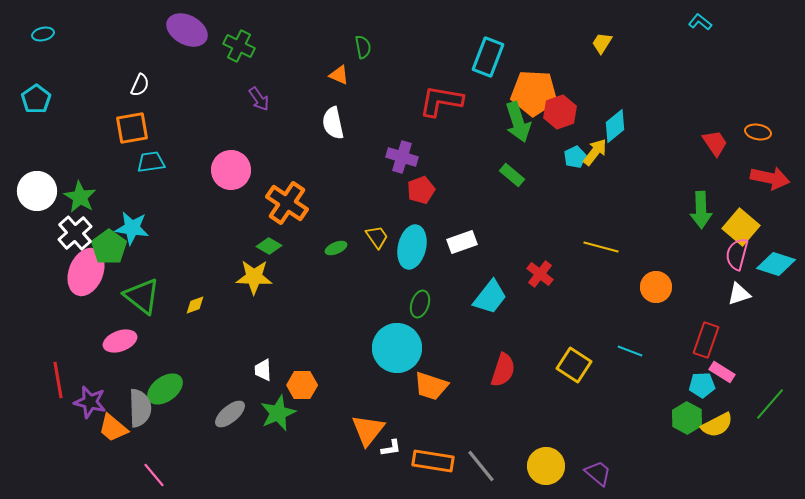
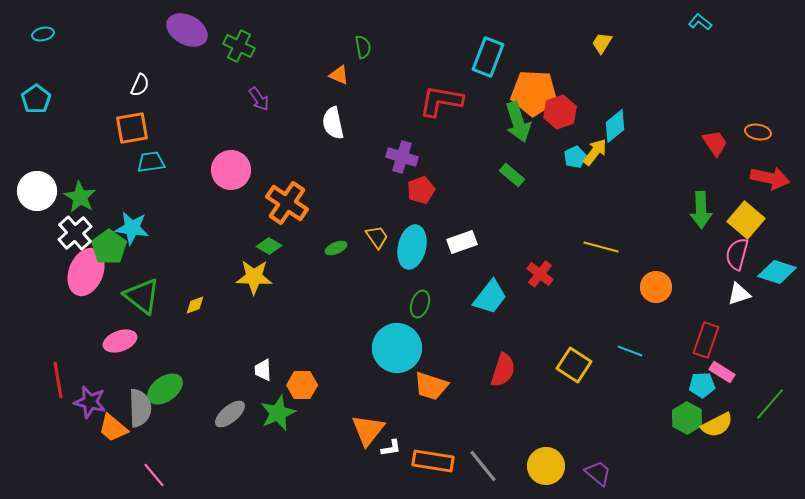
yellow square at (741, 227): moved 5 px right, 7 px up
cyan diamond at (776, 264): moved 1 px right, 8 px down
gray line at (481, 466): moved 2 px right
